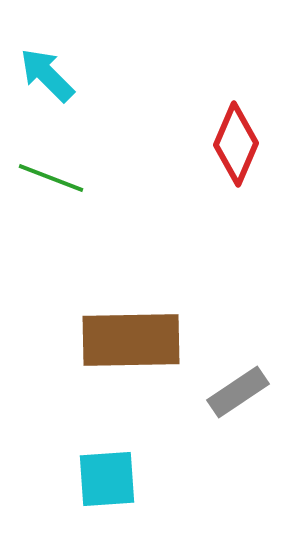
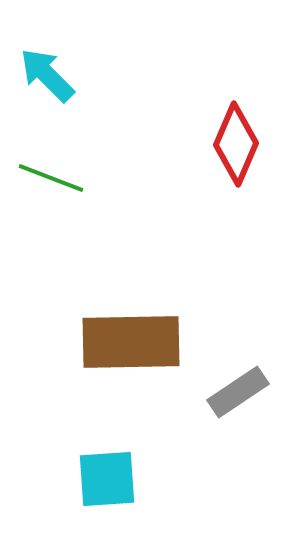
brown rectangle: moved 2 px down
